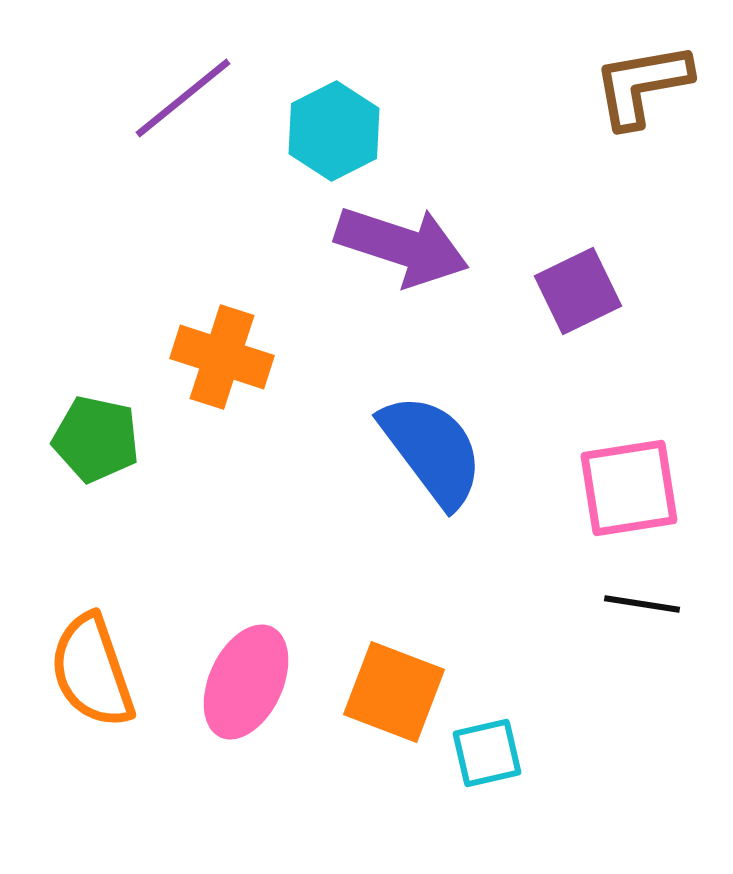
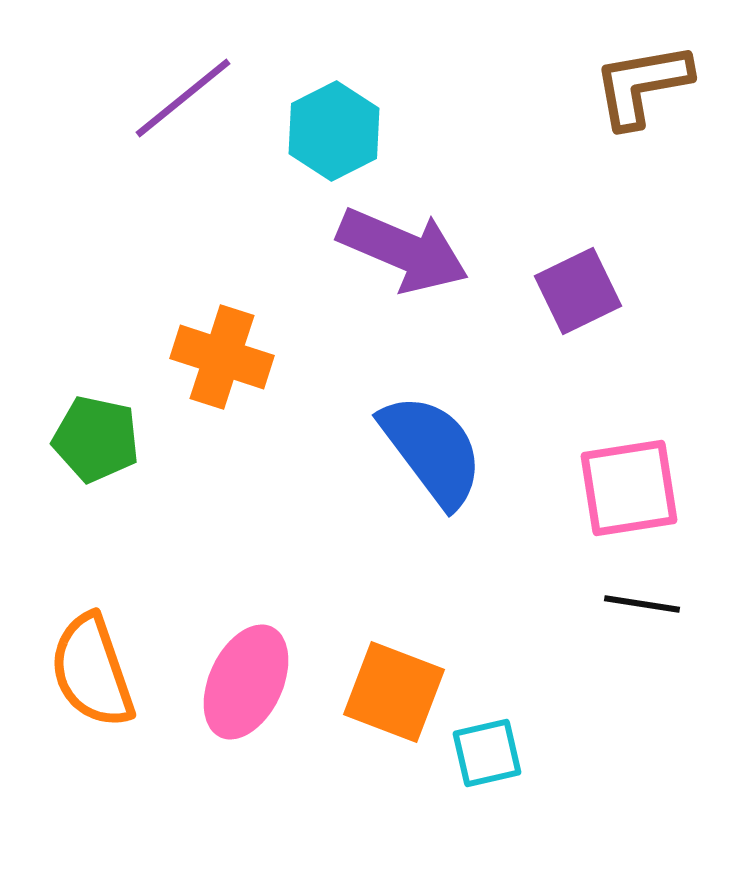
purple arrow: moved 1 px right, 4 px down; rotated 5 degrees clockwise
